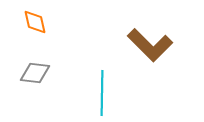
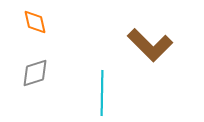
gray diamond: rotated 24 degrees counterclockwise
